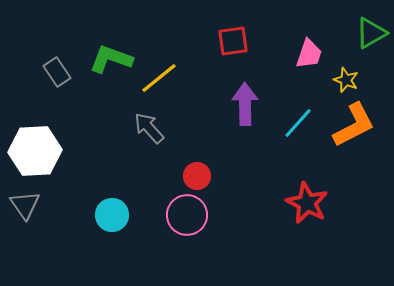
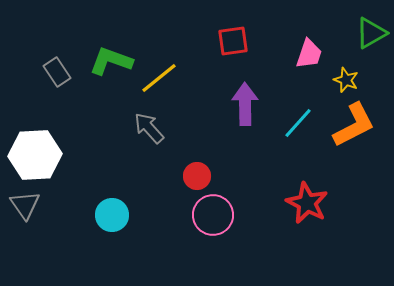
green L-shape: moved 2 px down
white hexagon: moved 4 px down
pink circle: moved 26 px right
